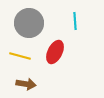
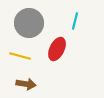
cyan line: rotated 18 degrees clockwise
red ellipse: moved 2 px right, 3 px up
